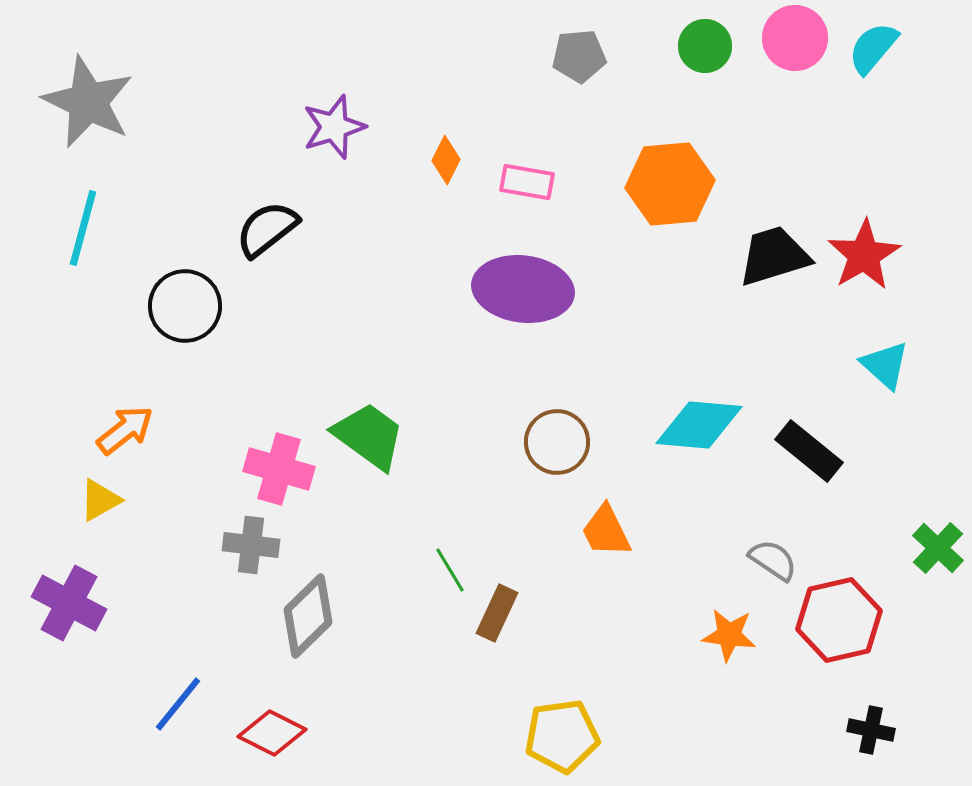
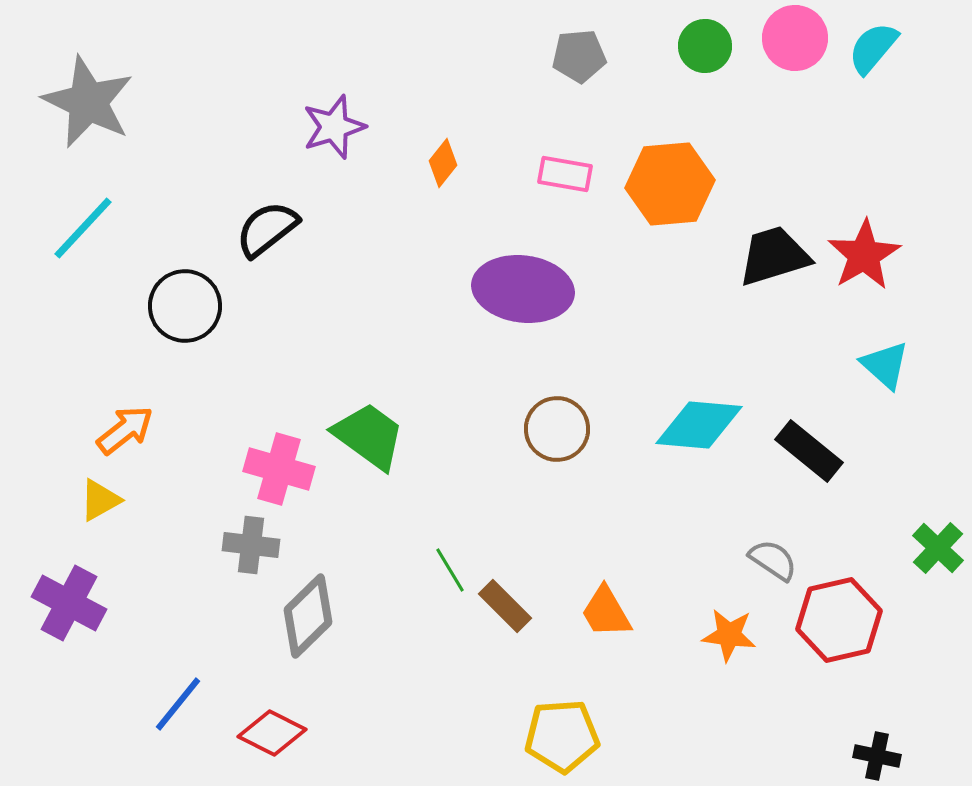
orange diamond: moved 3 px left, 3 px down; rotated 12 degrees clockwise
pink rectangle: moved 38 px right, 8 px up
cyan line: rotated 28 degrees clockwise
brown circle: moved 13 px up
orange trapezoid: moved 81 px down; rotated 4 degrees counterclockwise
brown rectangle: moved 8 px right, 7 px up; rotated 70 degrees counterclockwise
black cross: moved 6 px right, 26 px down
yellow pentagon: rotated 4 degrees clockwise
